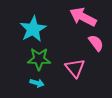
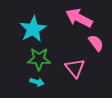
pink arrow: moved 4 px left, 1 px down
cyan arrow: moved 1 px up
